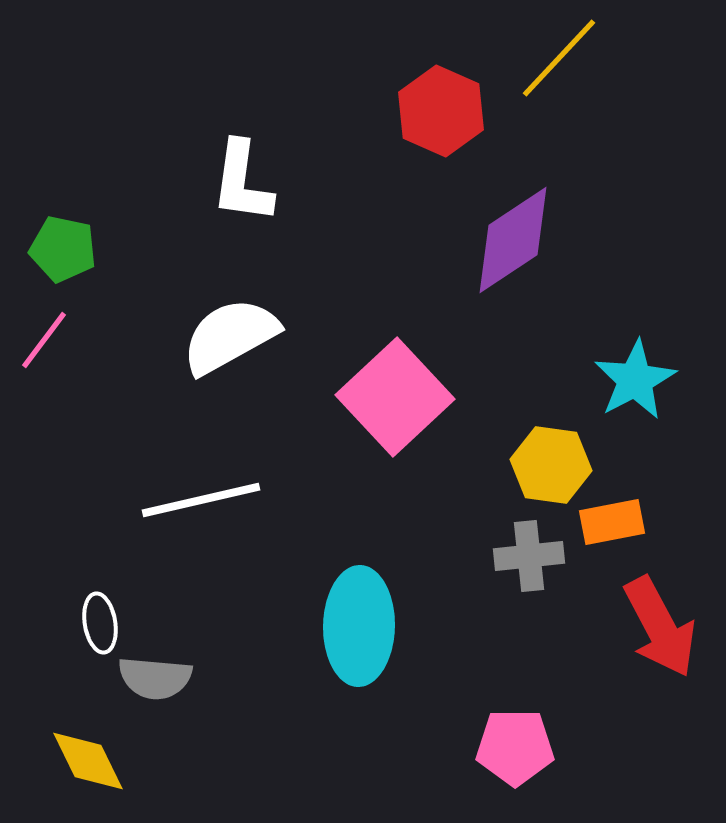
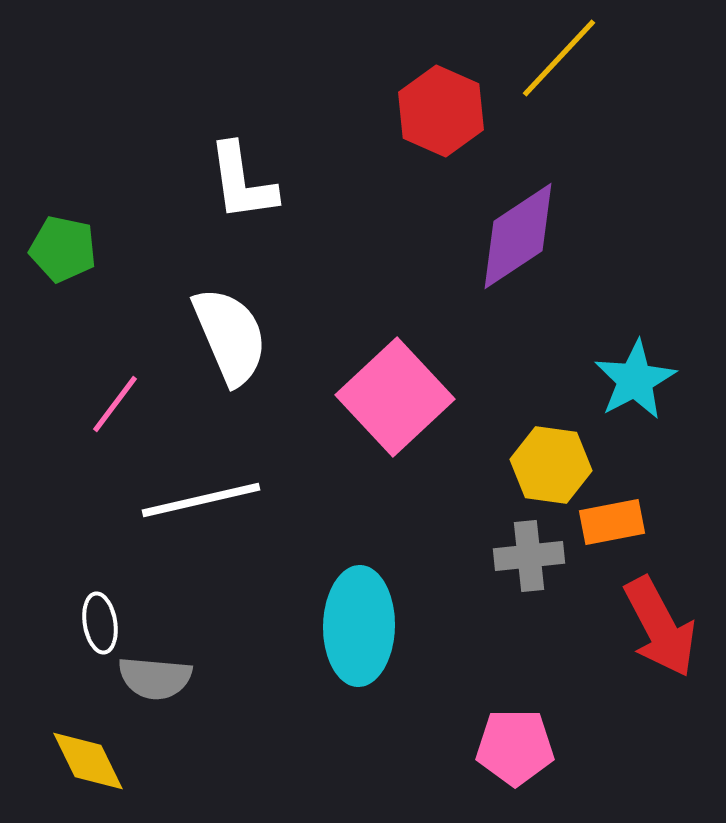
white L-shape: rotated 16 degrees counterclockwise
purple diamond: moved 5 px right, 4 px up
white semicircle: rotated 96 degrees clockwise
pink line: moved 71 px right, 64 px down
